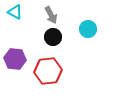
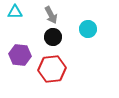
cyan triangle: rotated 28 degrees counterclockwise
purple hexagon: moved 5 px right, 4 px up
red hexagon: moved 4 px right, 2 px up
